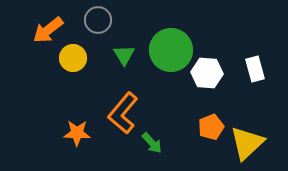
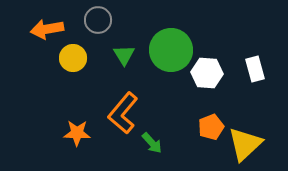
orange arrow: moved 1 px left, 1 px up; rotated 28 degrees clockwise
yellow triangle: moved 2 px left, 1 px down
